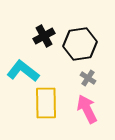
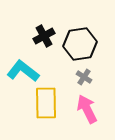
gray cross: moved 4 px left, 1 px up
